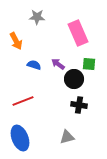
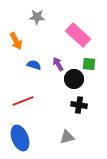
pink rectangle: moved 2 px down; rotated 25 degrees counterclockwise
purple arrow: rotated 24 degrees clockwise
